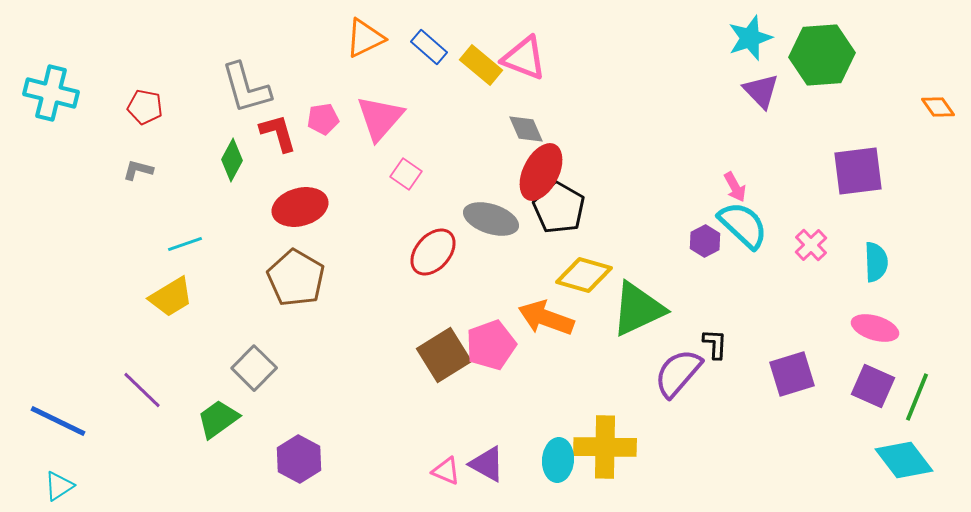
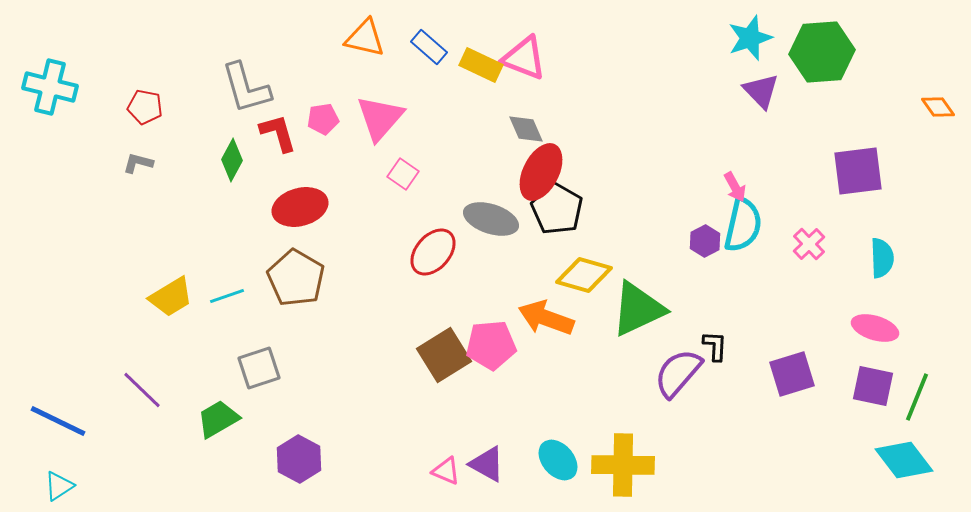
orange triangle at (365, 38): rotated 39 degrees clockwise
green hexagon at (822, 55): moved 3 px up
yellow rectangle at (481, 65): rotated 15 degrees counterclockwise
cyan cross at (51, 93): moved 1 px left, 6 px up
gray L-shape at (138, 170): moved 7 px up
pink square at (406, 174): moved 3 px left
black pentagon at (559, 208): moved 2 px left, 1 px down
cyan semicircle at (743, 225): rotated 60 degrees clockwise
cyan line at (185, 244): moved 42 px right, 52 px down
pink cross at (811, 245): moved 2 px left, 1 px up
cyan semicircle at (876, 262): moved 6 px right, 4 px up
black L-shape at (715, 344): moved 2 px down
pink pentagon at (491, 345): rotated 15 degrees clockwise
gray square at (254, 368): moved 5 px right; rotated 27 degrees clockwise
purple square at (873, 386): rotated 12 degrees counterclockwise
green trapezoid at (218, 419): rotated 6 degrees clockwise
yellow cross at (605, 447): moved 18 px right, 18 px down
cyan ellipse at (558, 460): rotated 45 degrees counterclockwise
